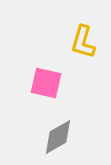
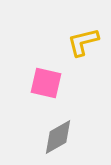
yellow L-shape: rotated 60 degrees clockwise
